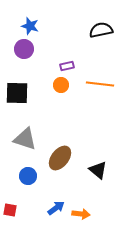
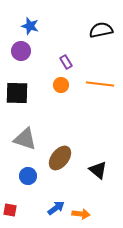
purple circle: moved 3 px left, 2 px down
purple rectangle: moved 1 px left, 4 px up; rotated 72 degrees clockwise
